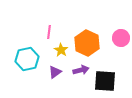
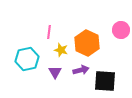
pink circle: moved 8 px up
yellow star: rotated 16 degrees counterclockwise
purple triangle: rotated 24 degrees counterclockwise
